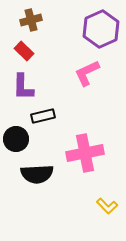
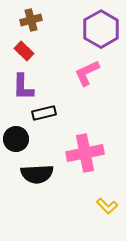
purple hexagon: rotated 6 degrees counterclockwise
black rectangle: moved 1 px right, 3 px up
